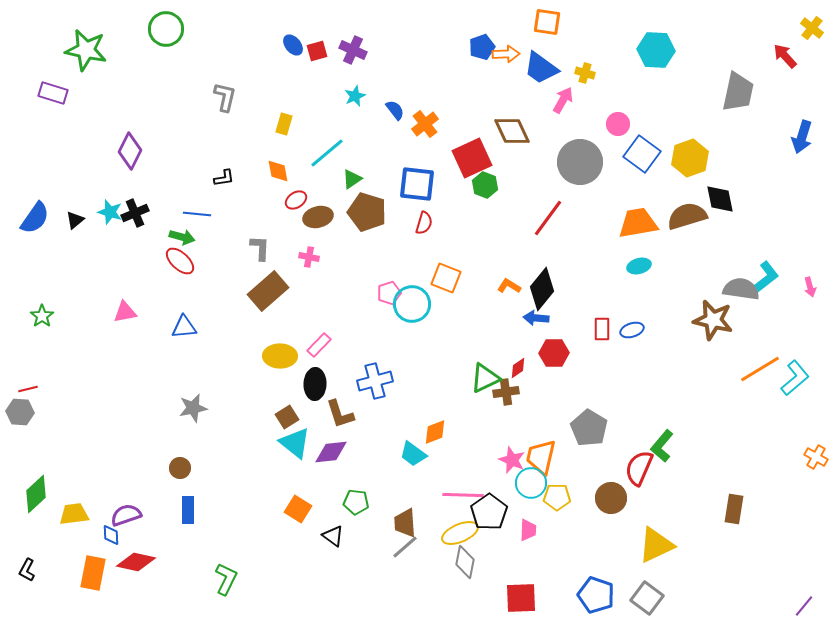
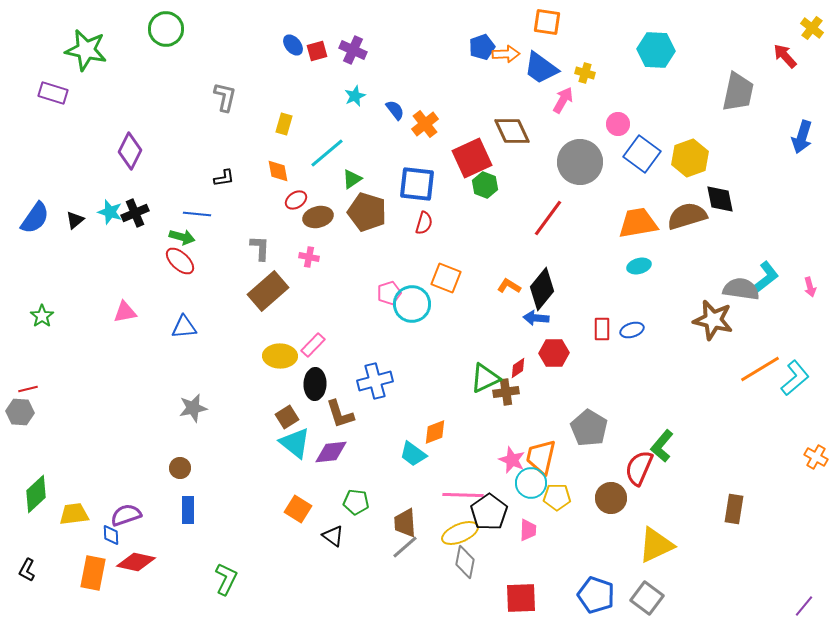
pink rectangle at (319, 345): moved 6 px left
